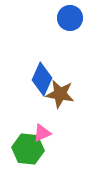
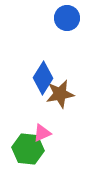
blue circle: moved 3 px left
blue diamond: moved 1 px right, 1 px up; rotated 8 degrees clockwise
brown star: rotated 20 degrees counterclockwise
